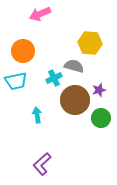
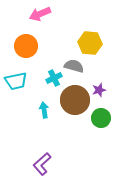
orange circle: moved 3 px right, 5 px up
cyan arrow: moved 7 px right, 5 px up
